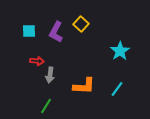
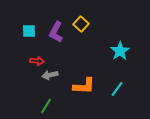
gray arrow: rotated 70 degrees clockwise
